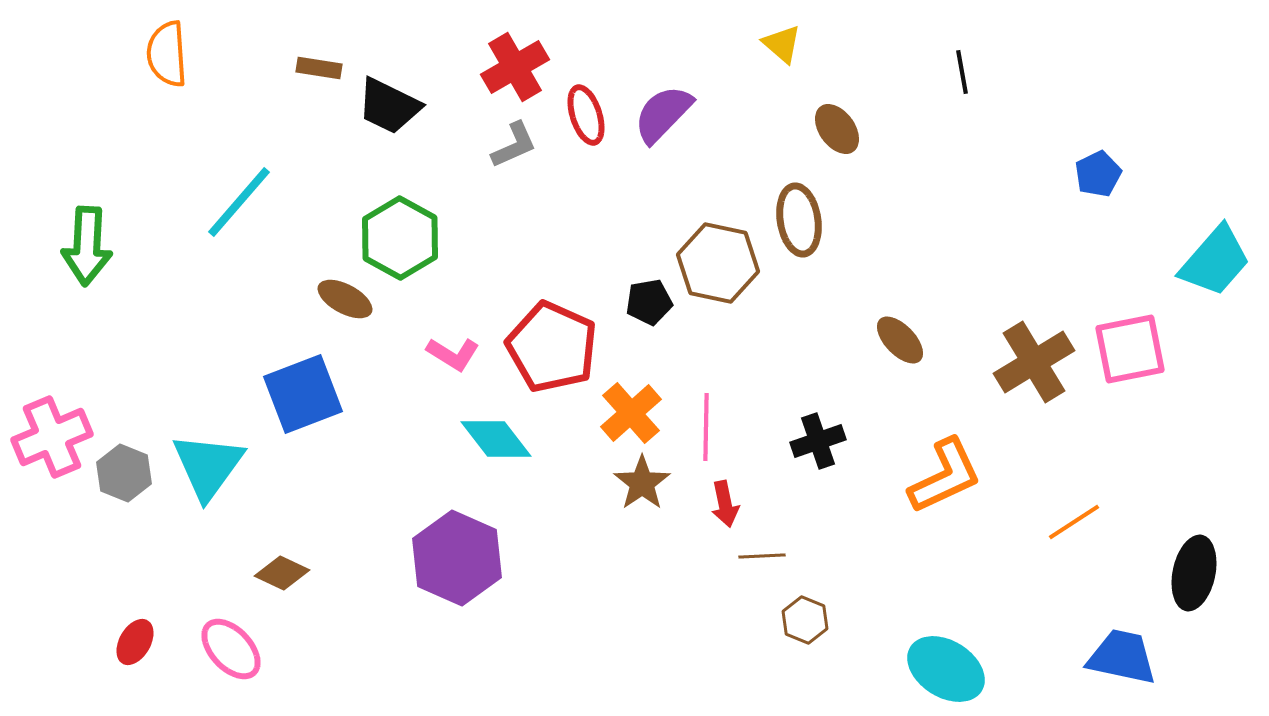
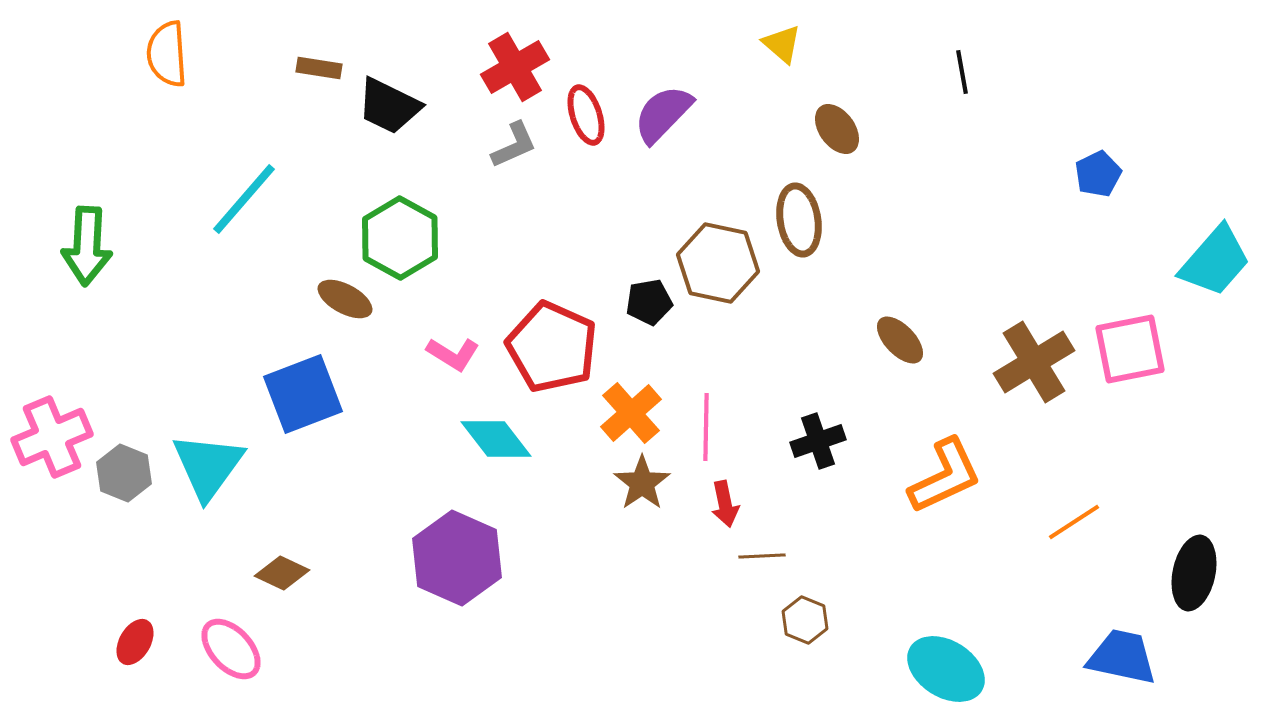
cyan line at (239, 202): moved 5 px right, 3 px up
